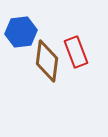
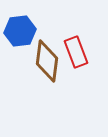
blue hexagon: moved 1 px left, 1 px up
